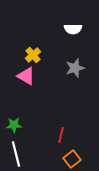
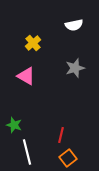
white semicircle: moved 1 px right, 4 px up; rotated 12 degrees counterclockwise
yellow cross: moved 12 px up
green star: rotated 21 degrees clockwise
white line: moved 11 px right, 2 px up
orange square: moved 4 px left, 1 px up
